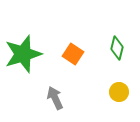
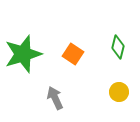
green diamond: moved 1 px right, 1 px up
